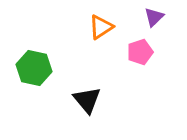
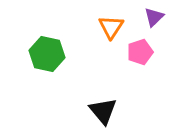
orange triangle: moved 10 px right; rotated 24 degrees counterclockwise
green hexagon: moved 13 px right, 14 px up
black triangle: moved 16 px right, 11 px down
